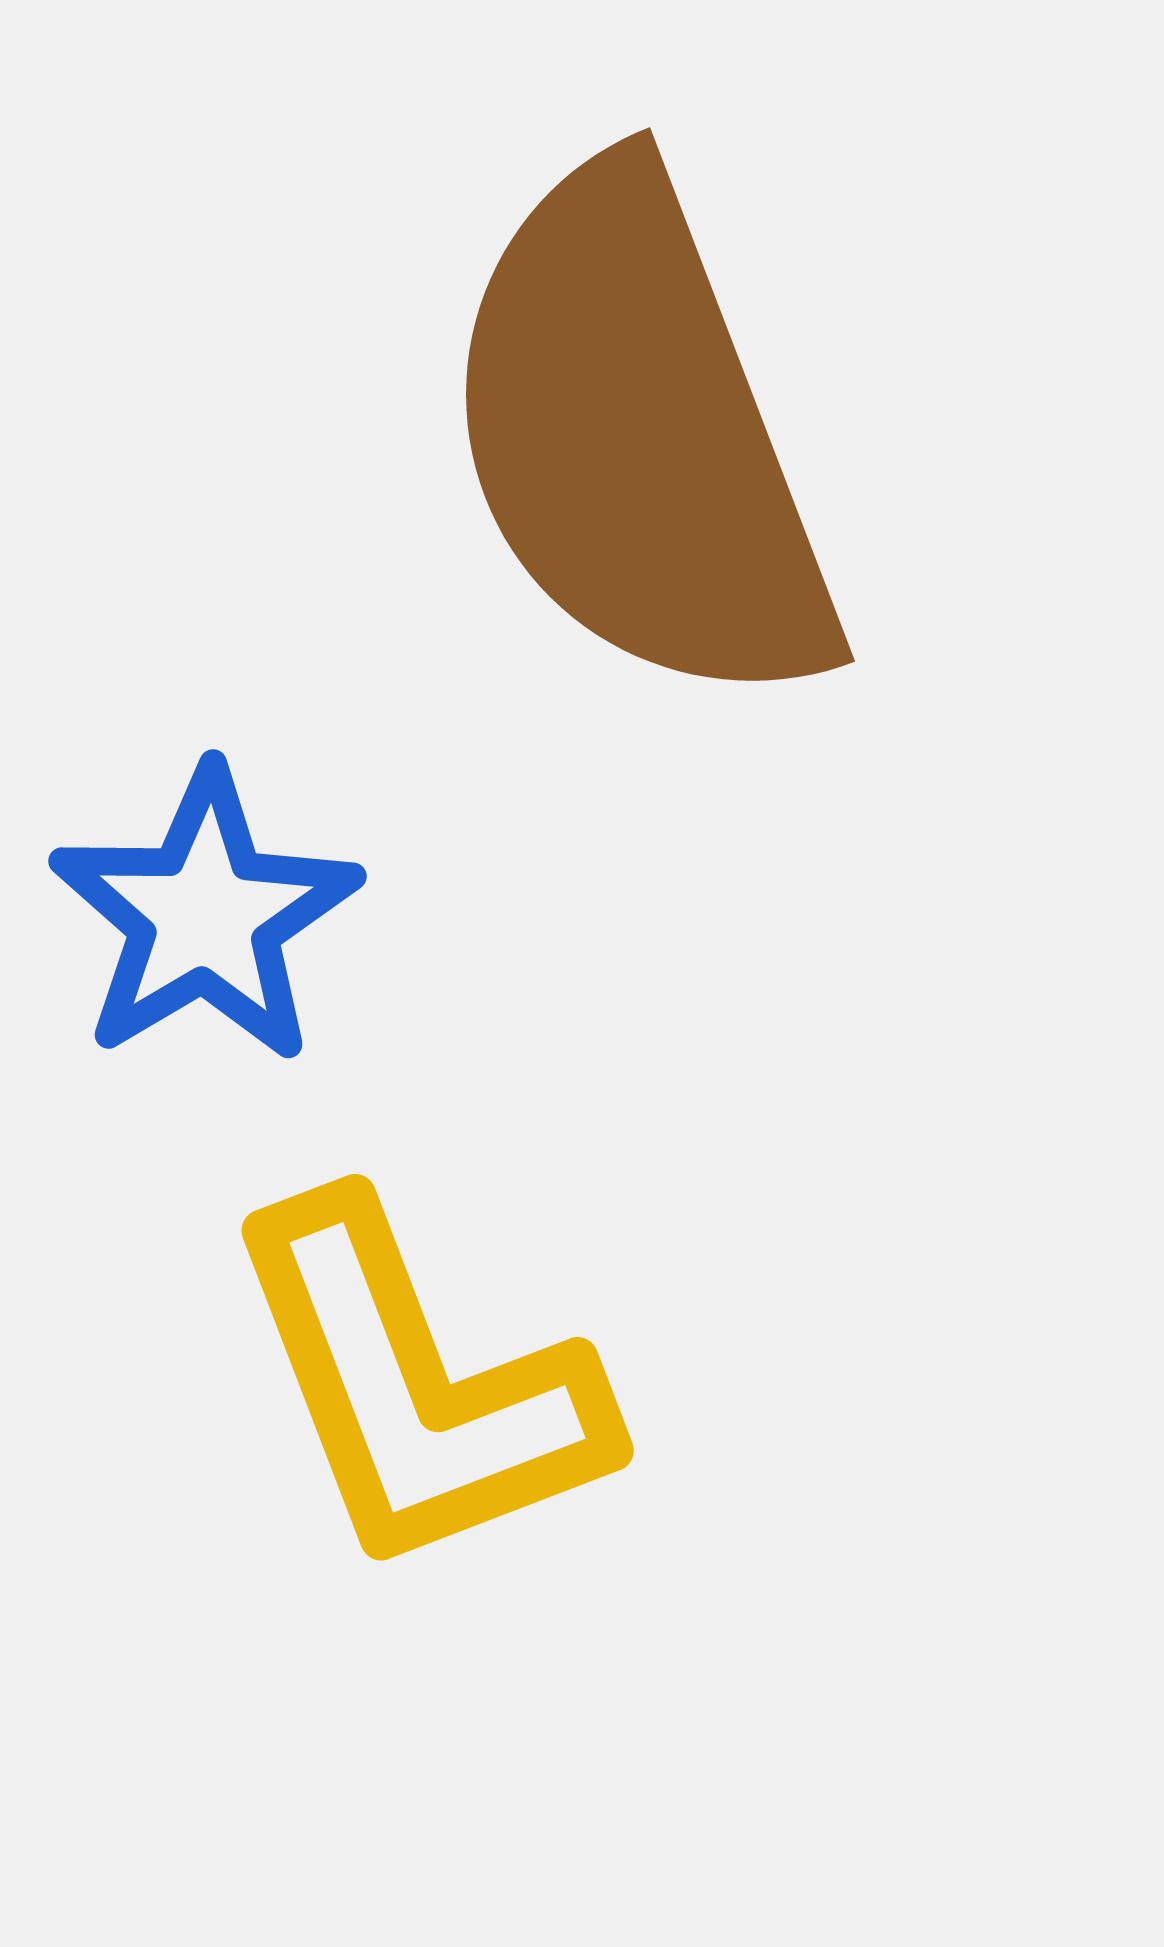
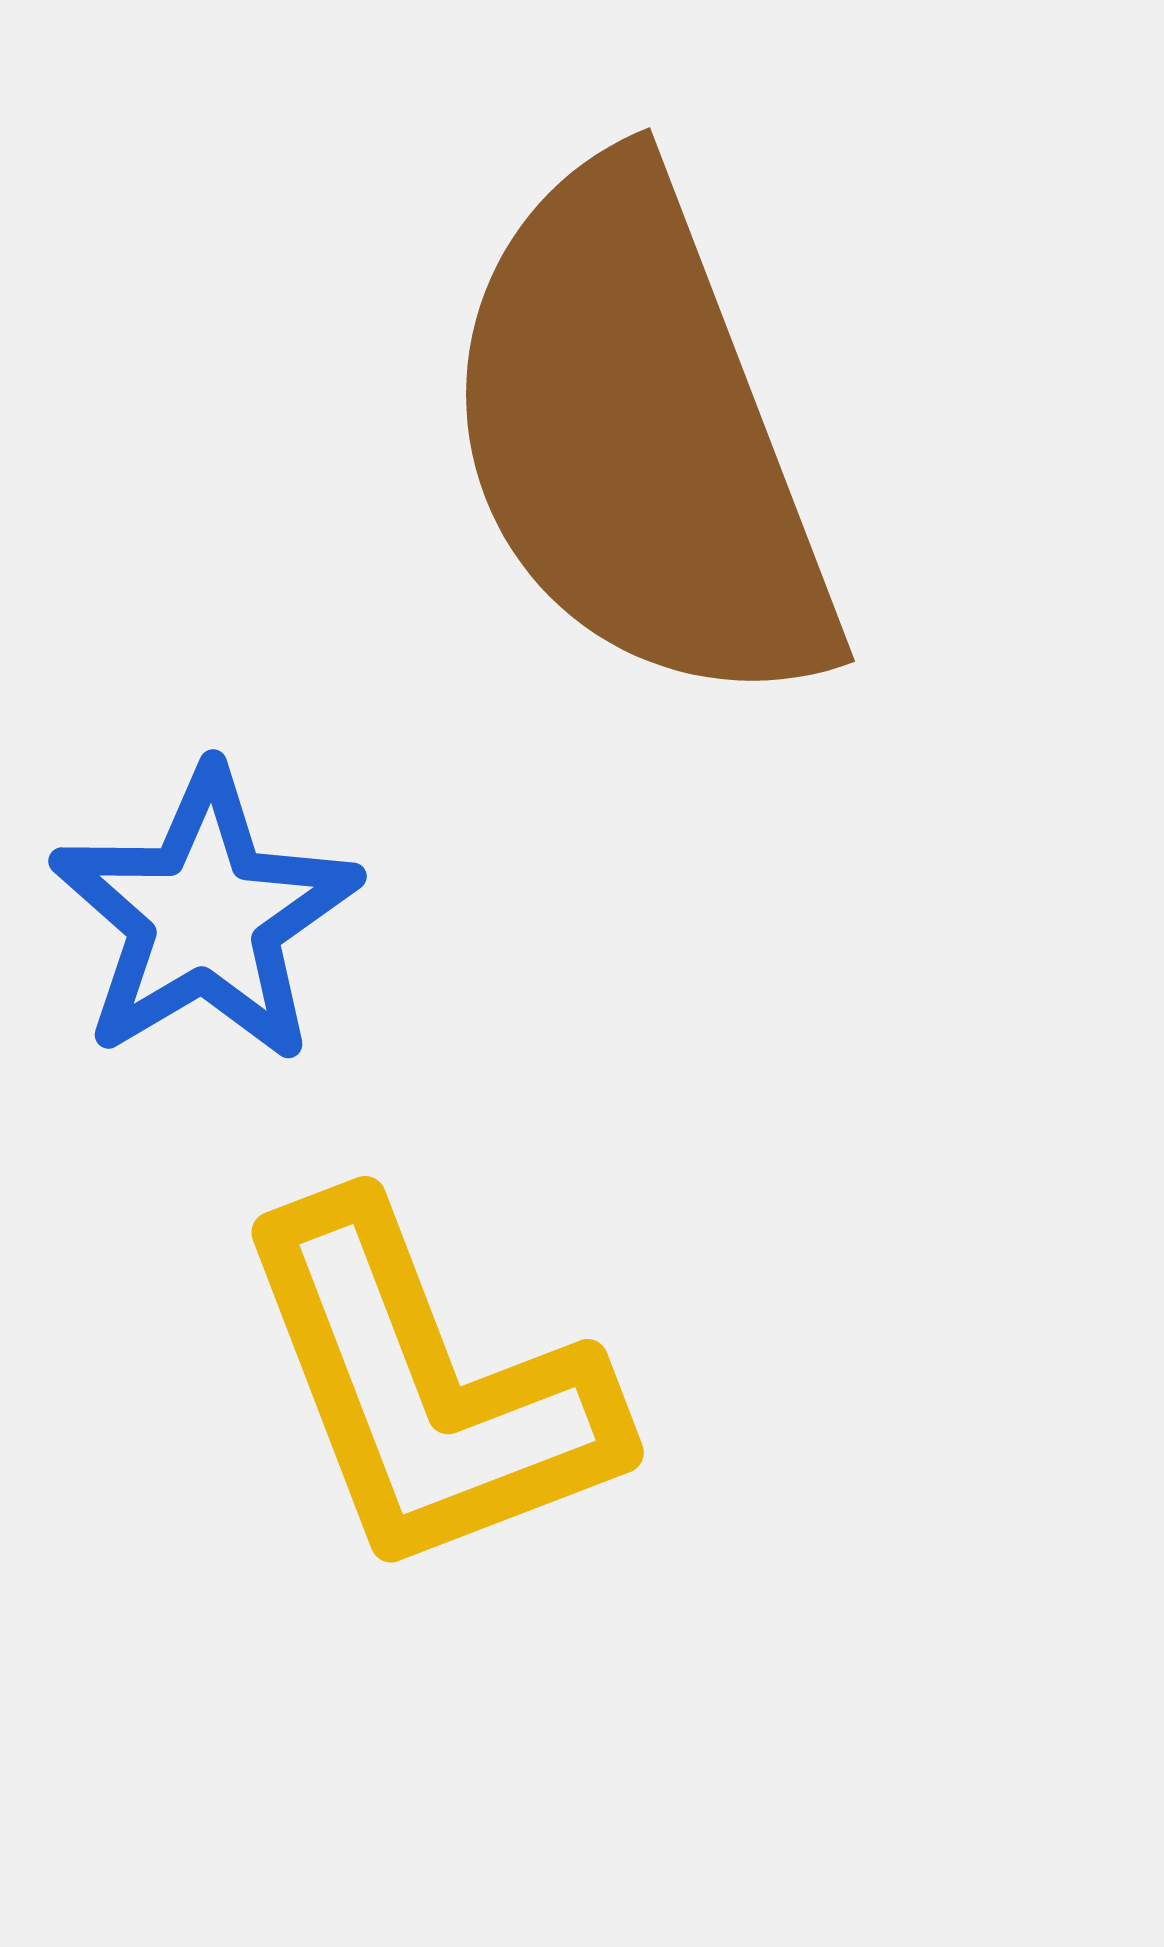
yellow L-shape: moved 10 px right, 2 px down
